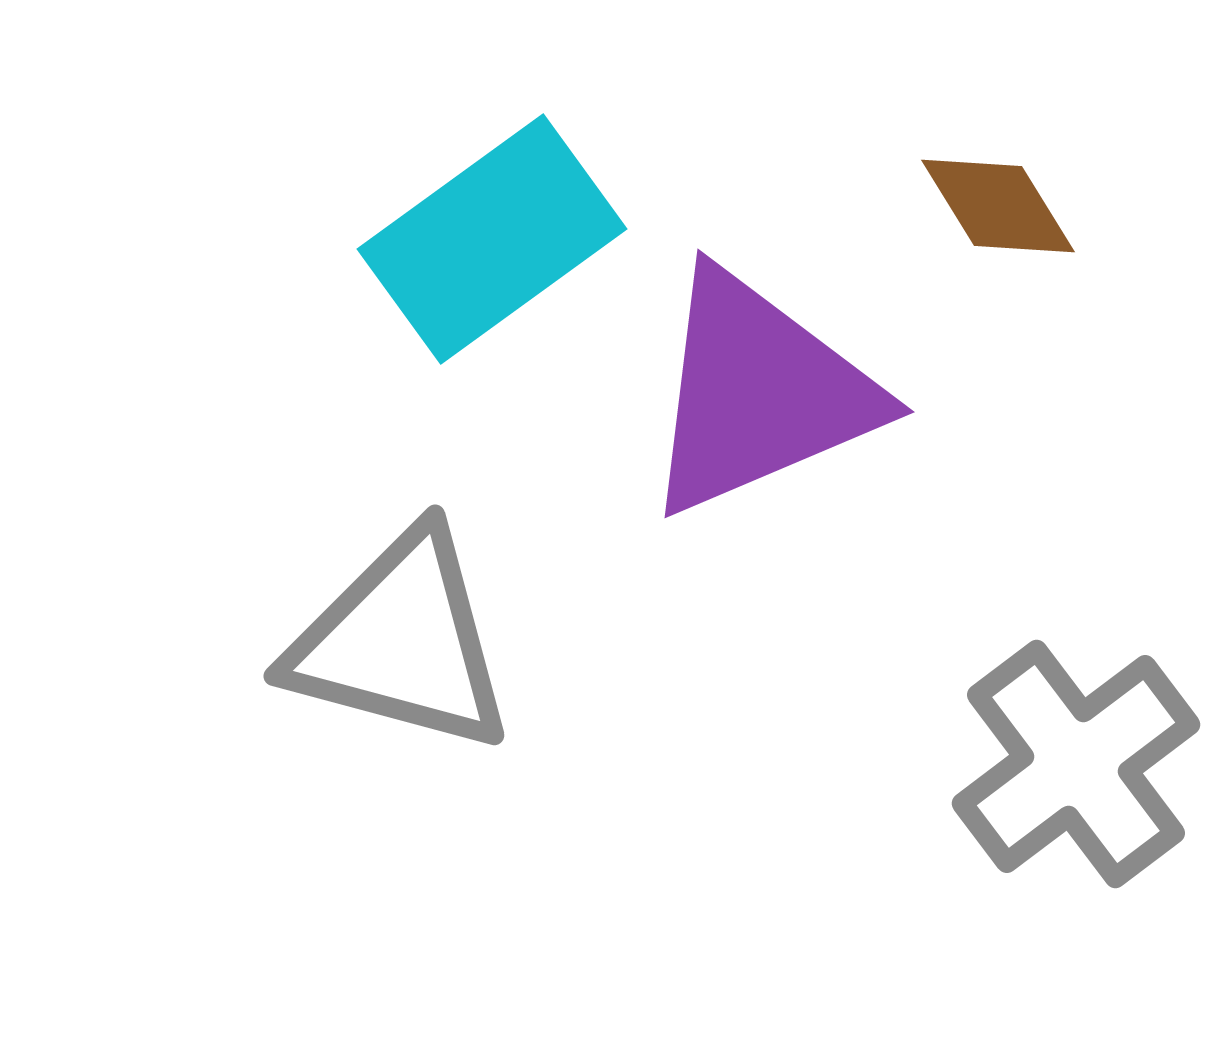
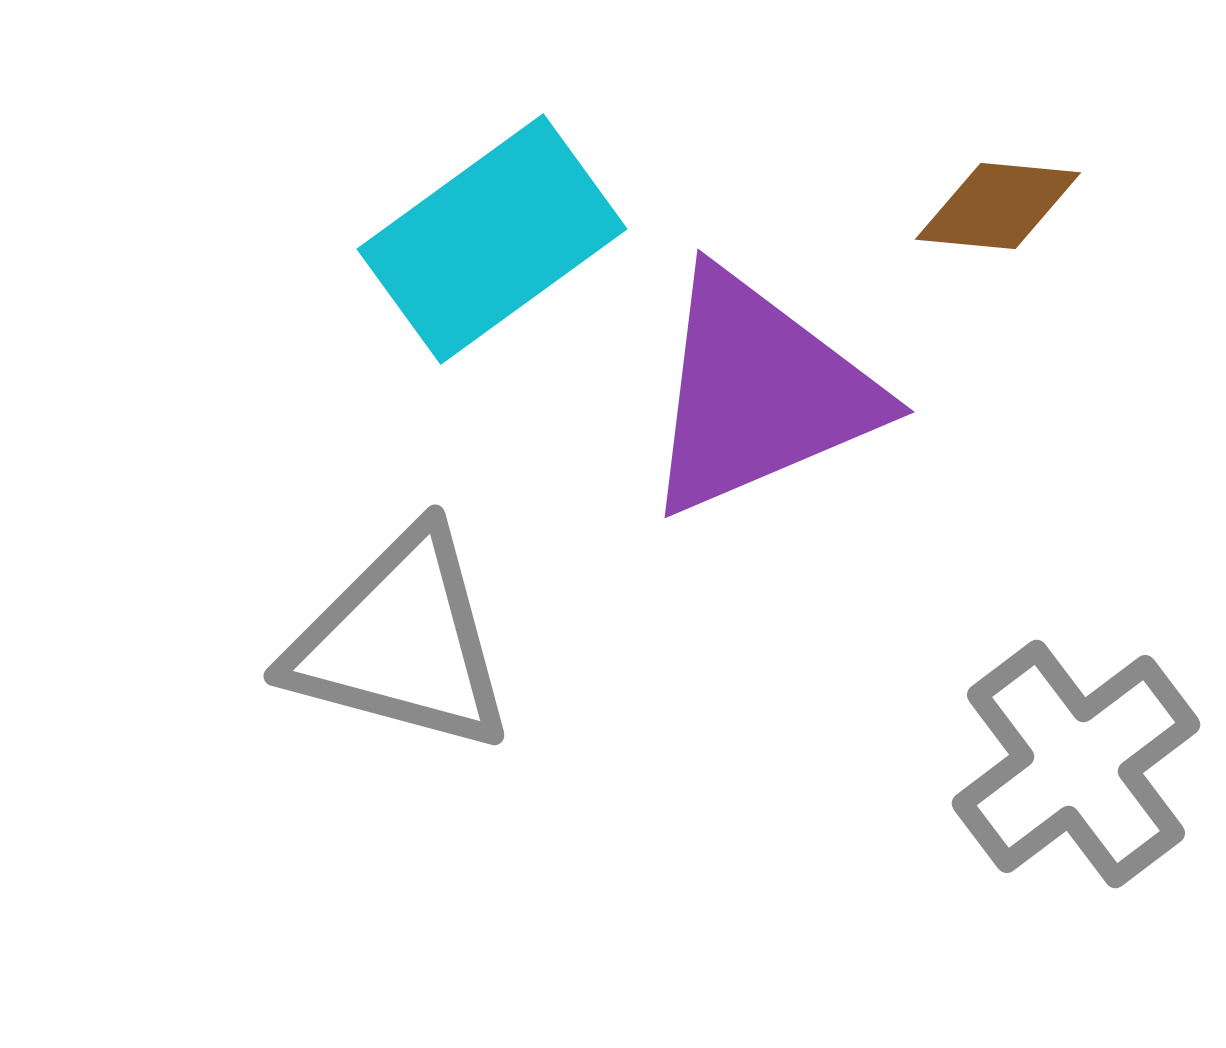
brown diamond: rotated 53 degrees counterclockwise
